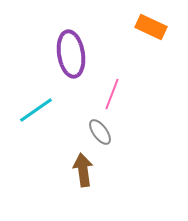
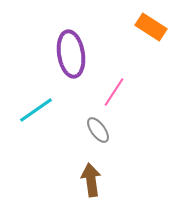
orange rectangle: rotated 8 degrees clockwise
pink line: moved 2 px right, 2 px up; rotated 12 degrees clockwise
gray ellipse: moved 2 px left, 2 px up
brown arrow: moved 8 px right, 10 px down
